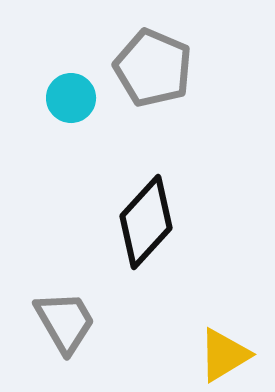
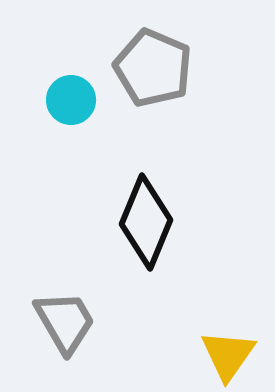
cyan circle: moved 2 px down
black diamond: rotated 20 degrees counterclockwise
yellow triangle: moved 4 px right; rotated 24 degrees counterclockwise
